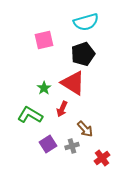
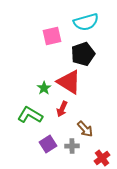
pink square: moved 8 px right, 4 px up
red triangle: moved 4 px left, 1 px up
gray cross: rotated 16 degrees clockwise
